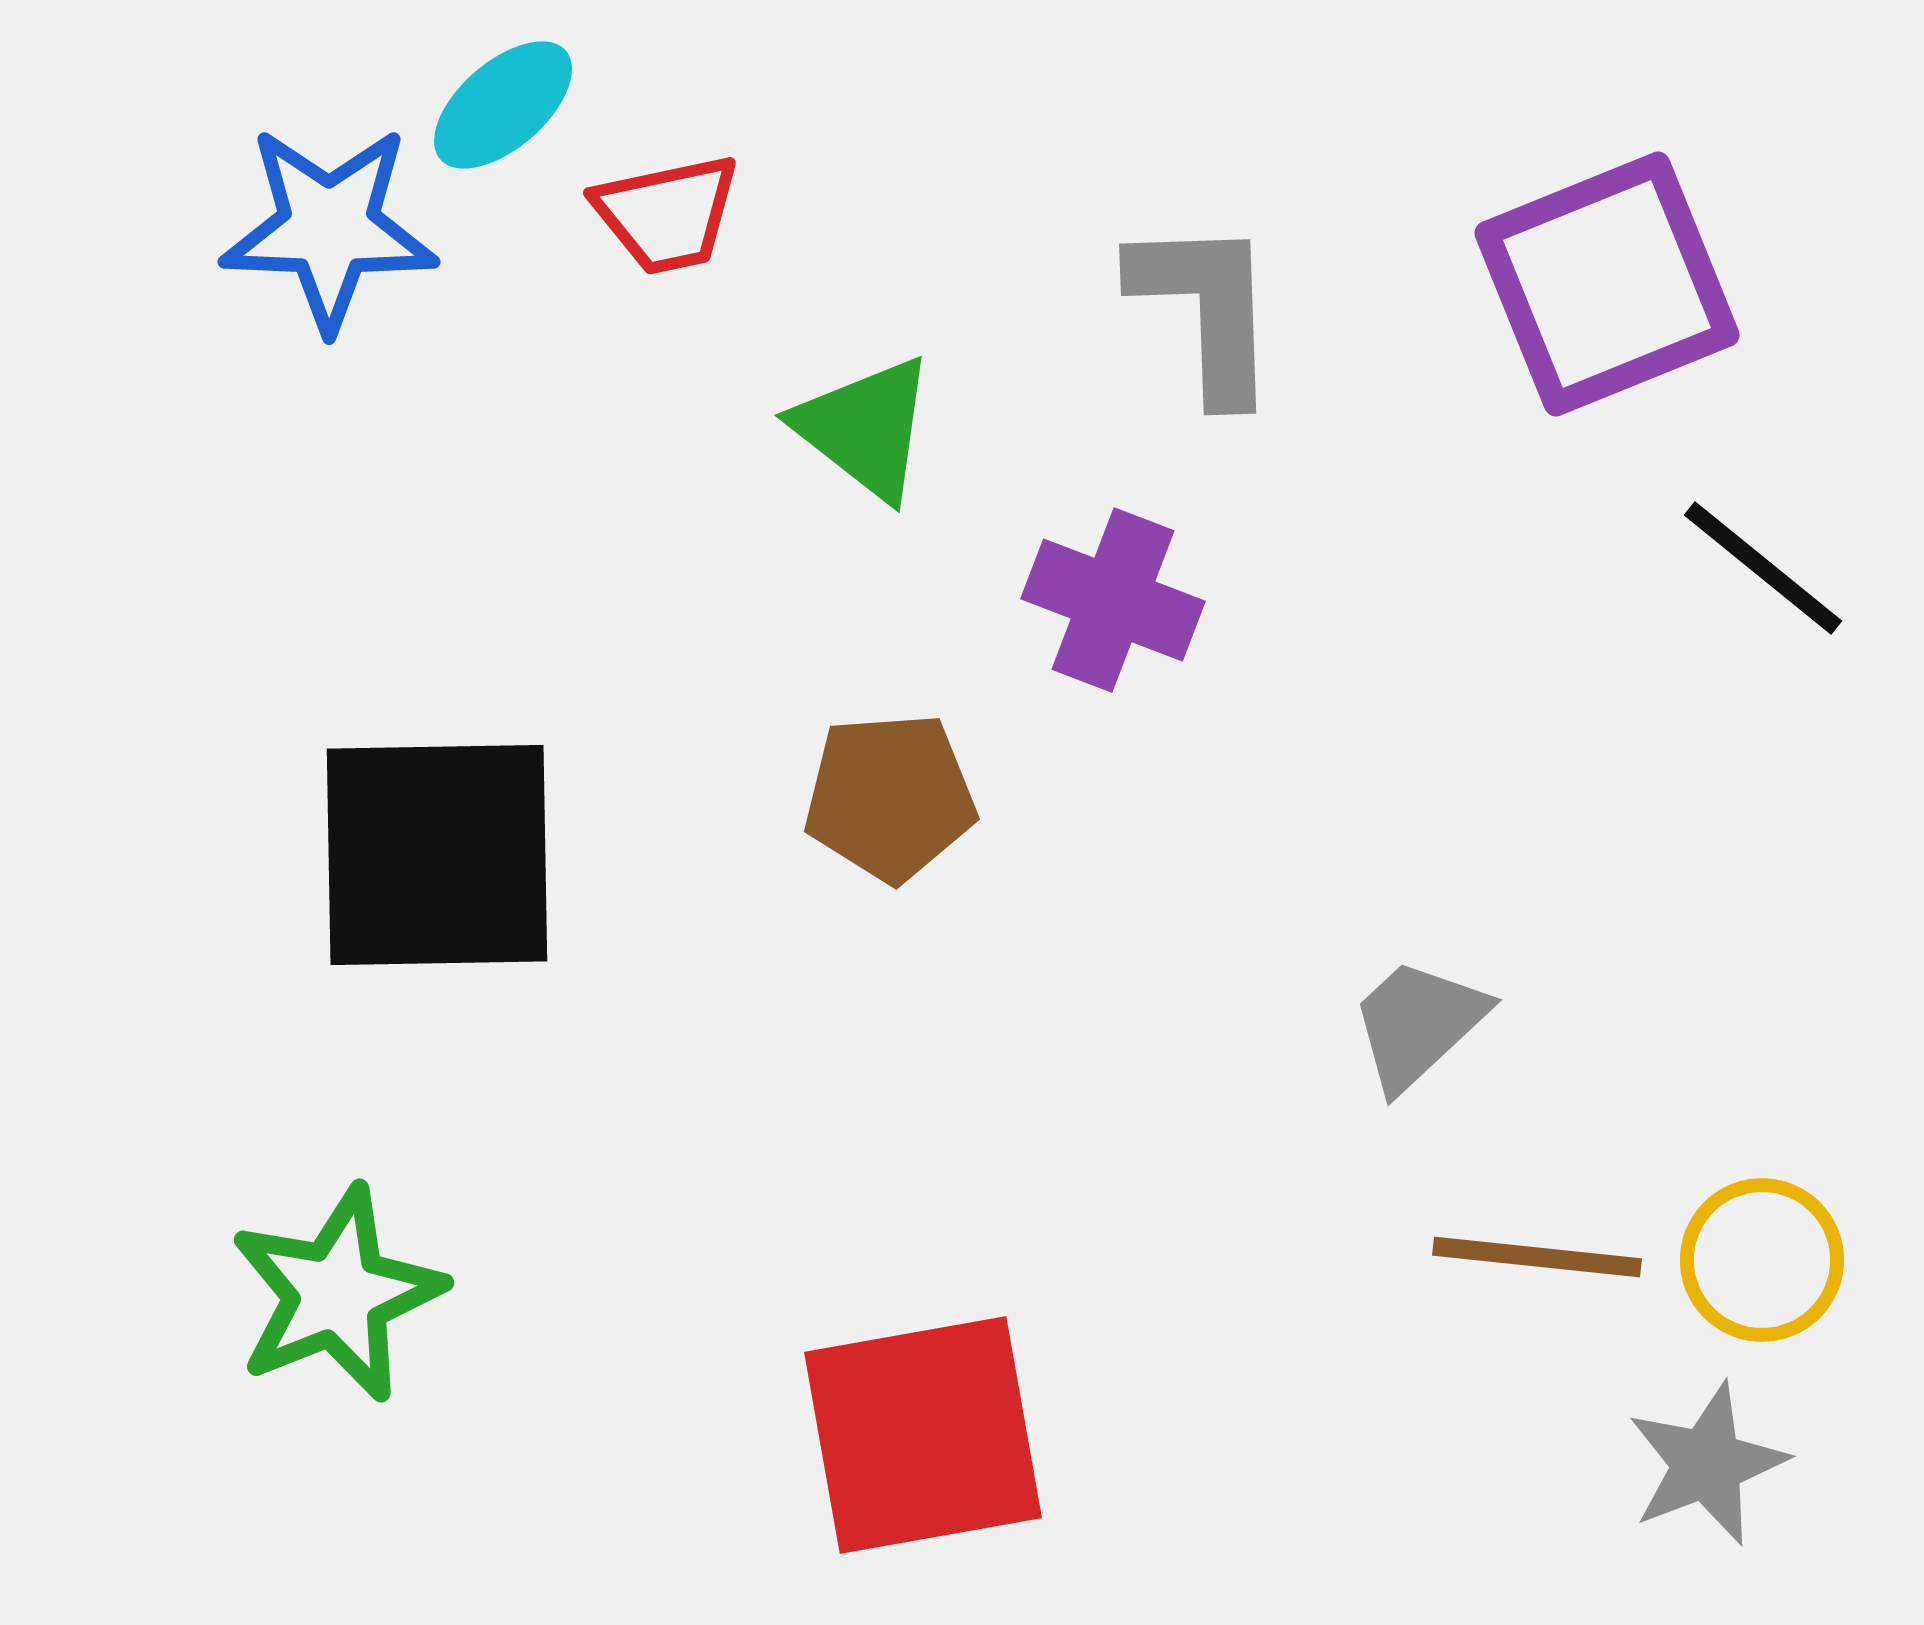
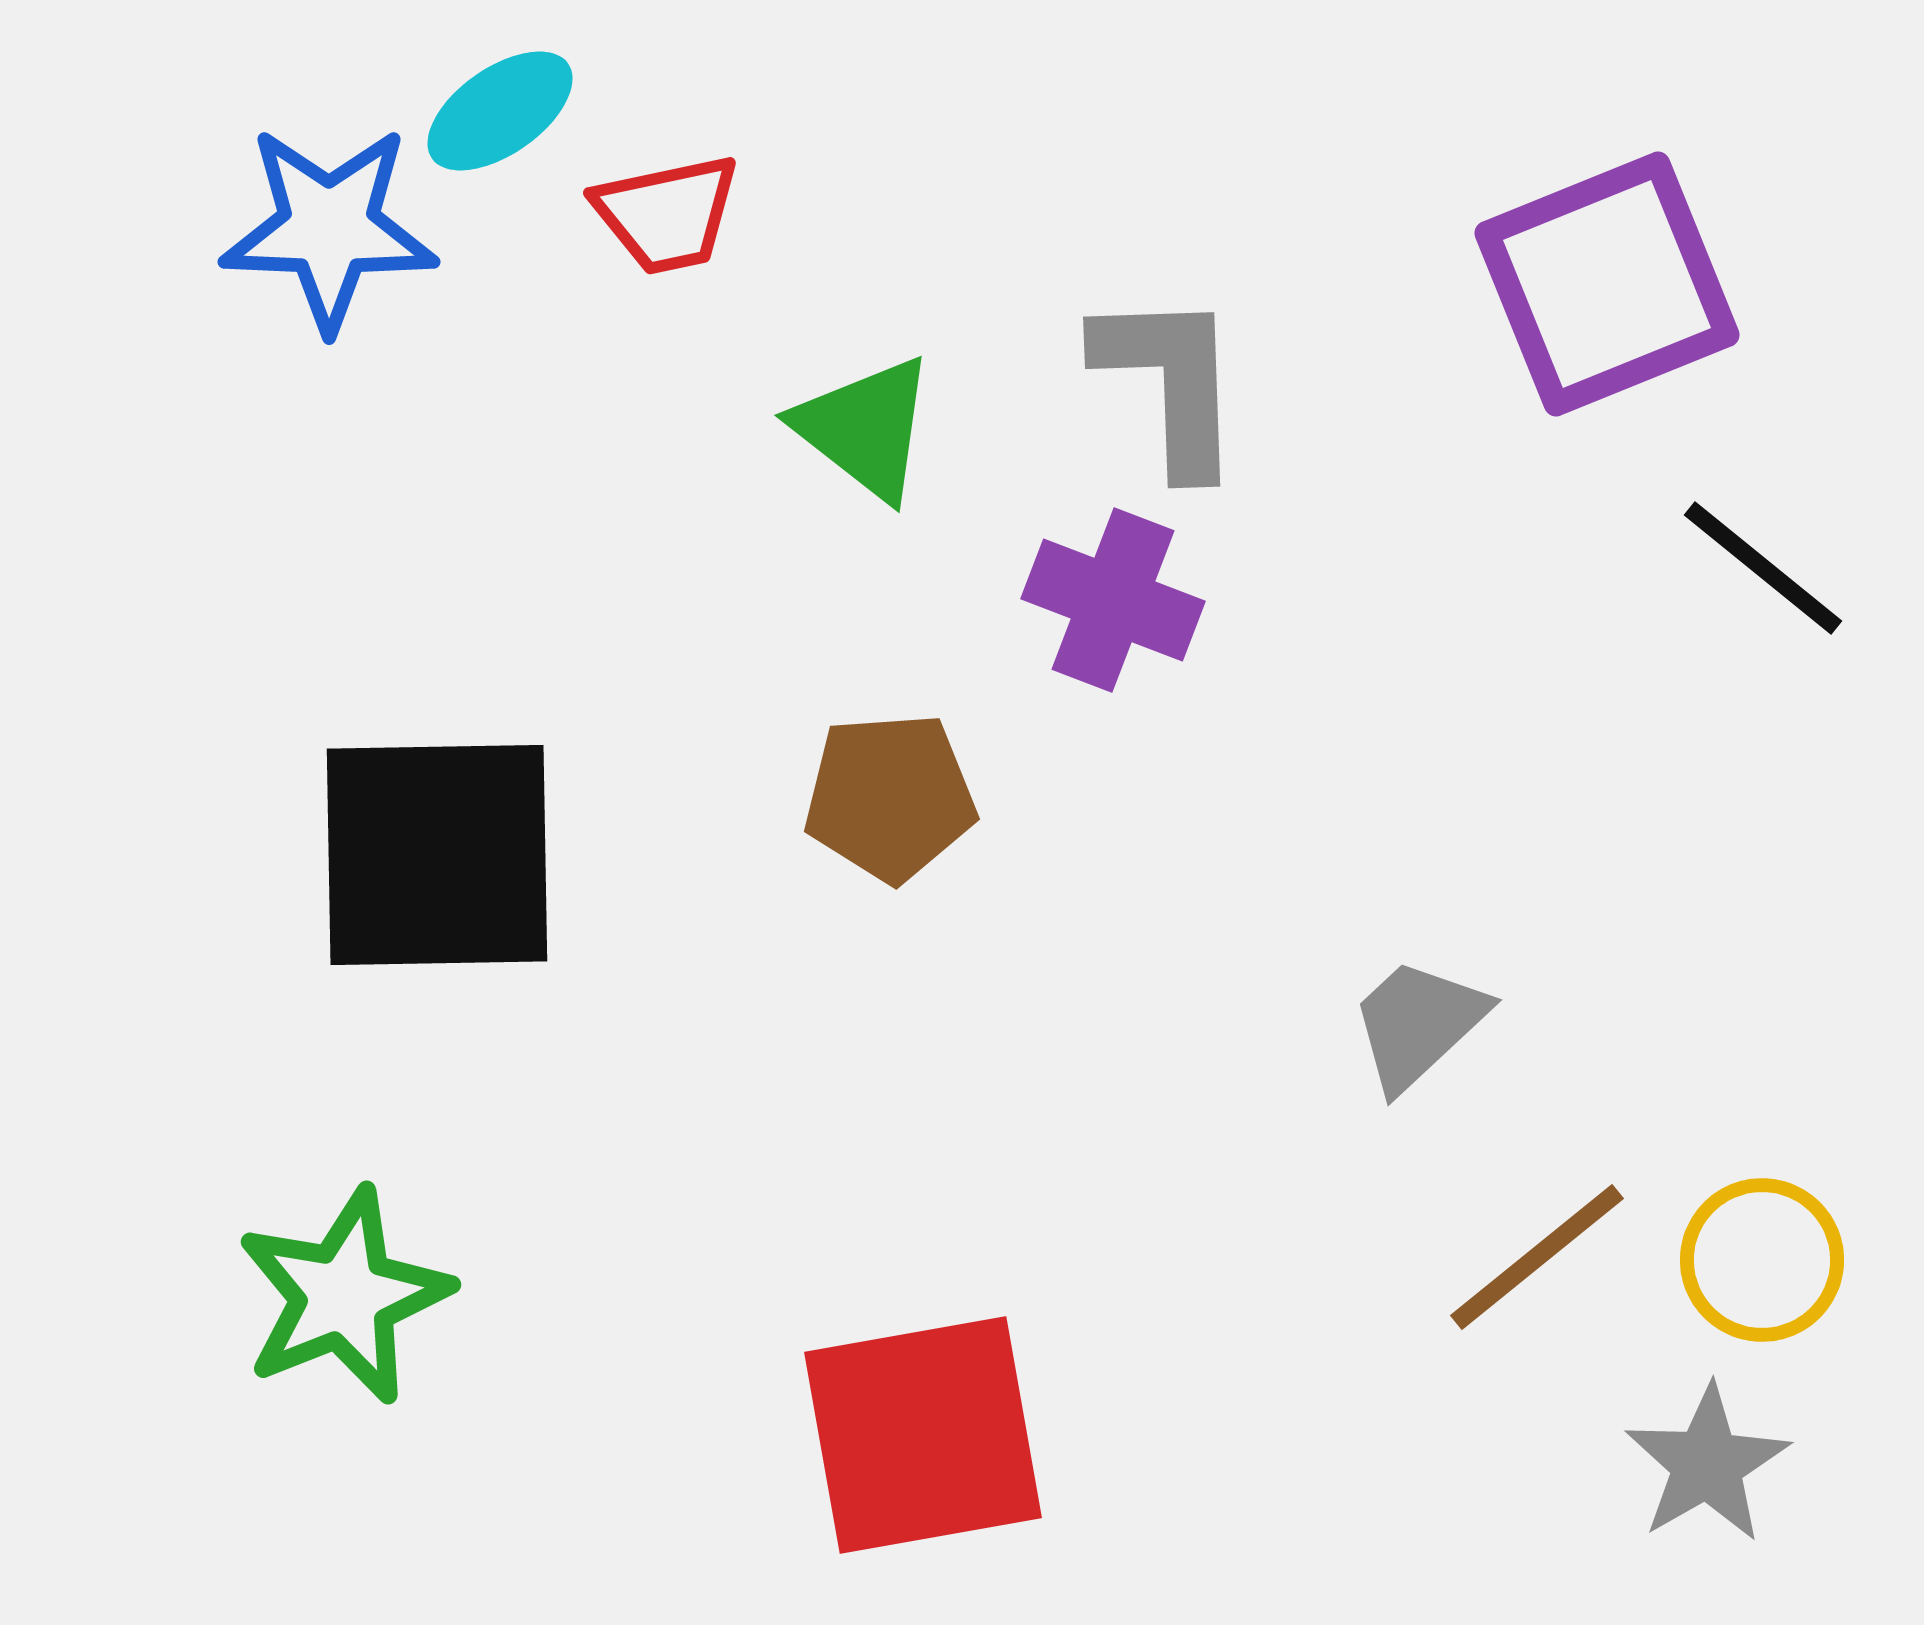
cyan ellipse: moved 3 px left, 6 px down; rotated 6 degrees clockwise
gray L-shape: moved 36 px left, 73 px down
brown line: rotated 45 degrees counterclockwise
green star: moved 7 px right, 2 px down
gray star: rotated 9 degrees counterclockwise
